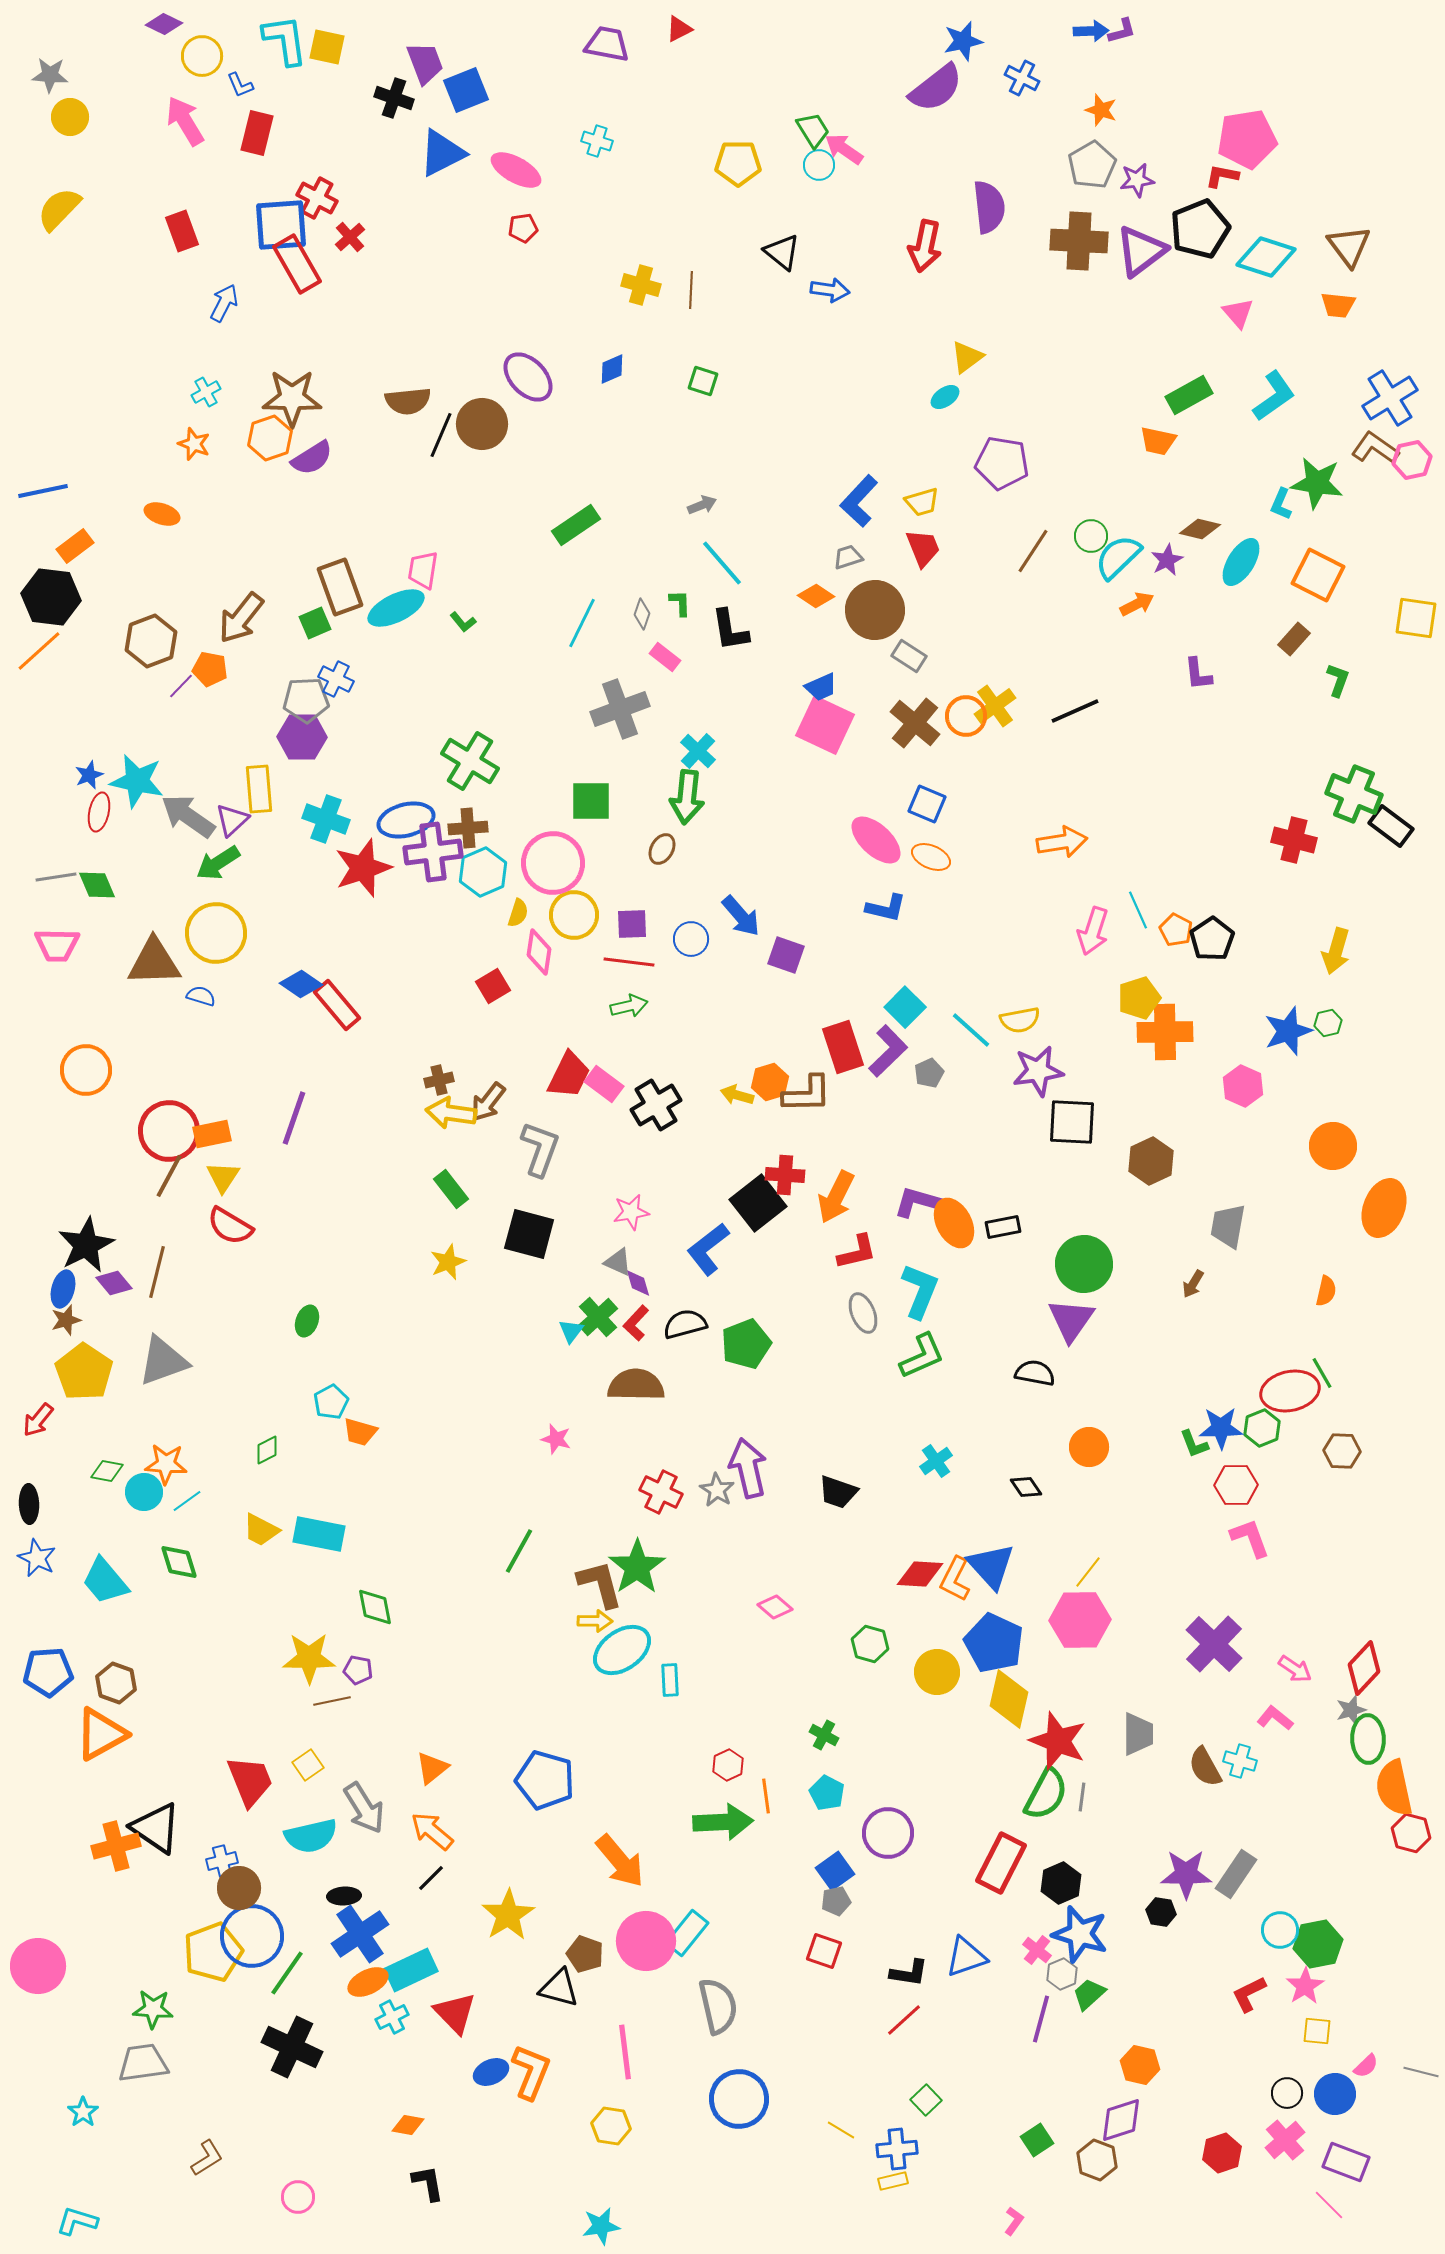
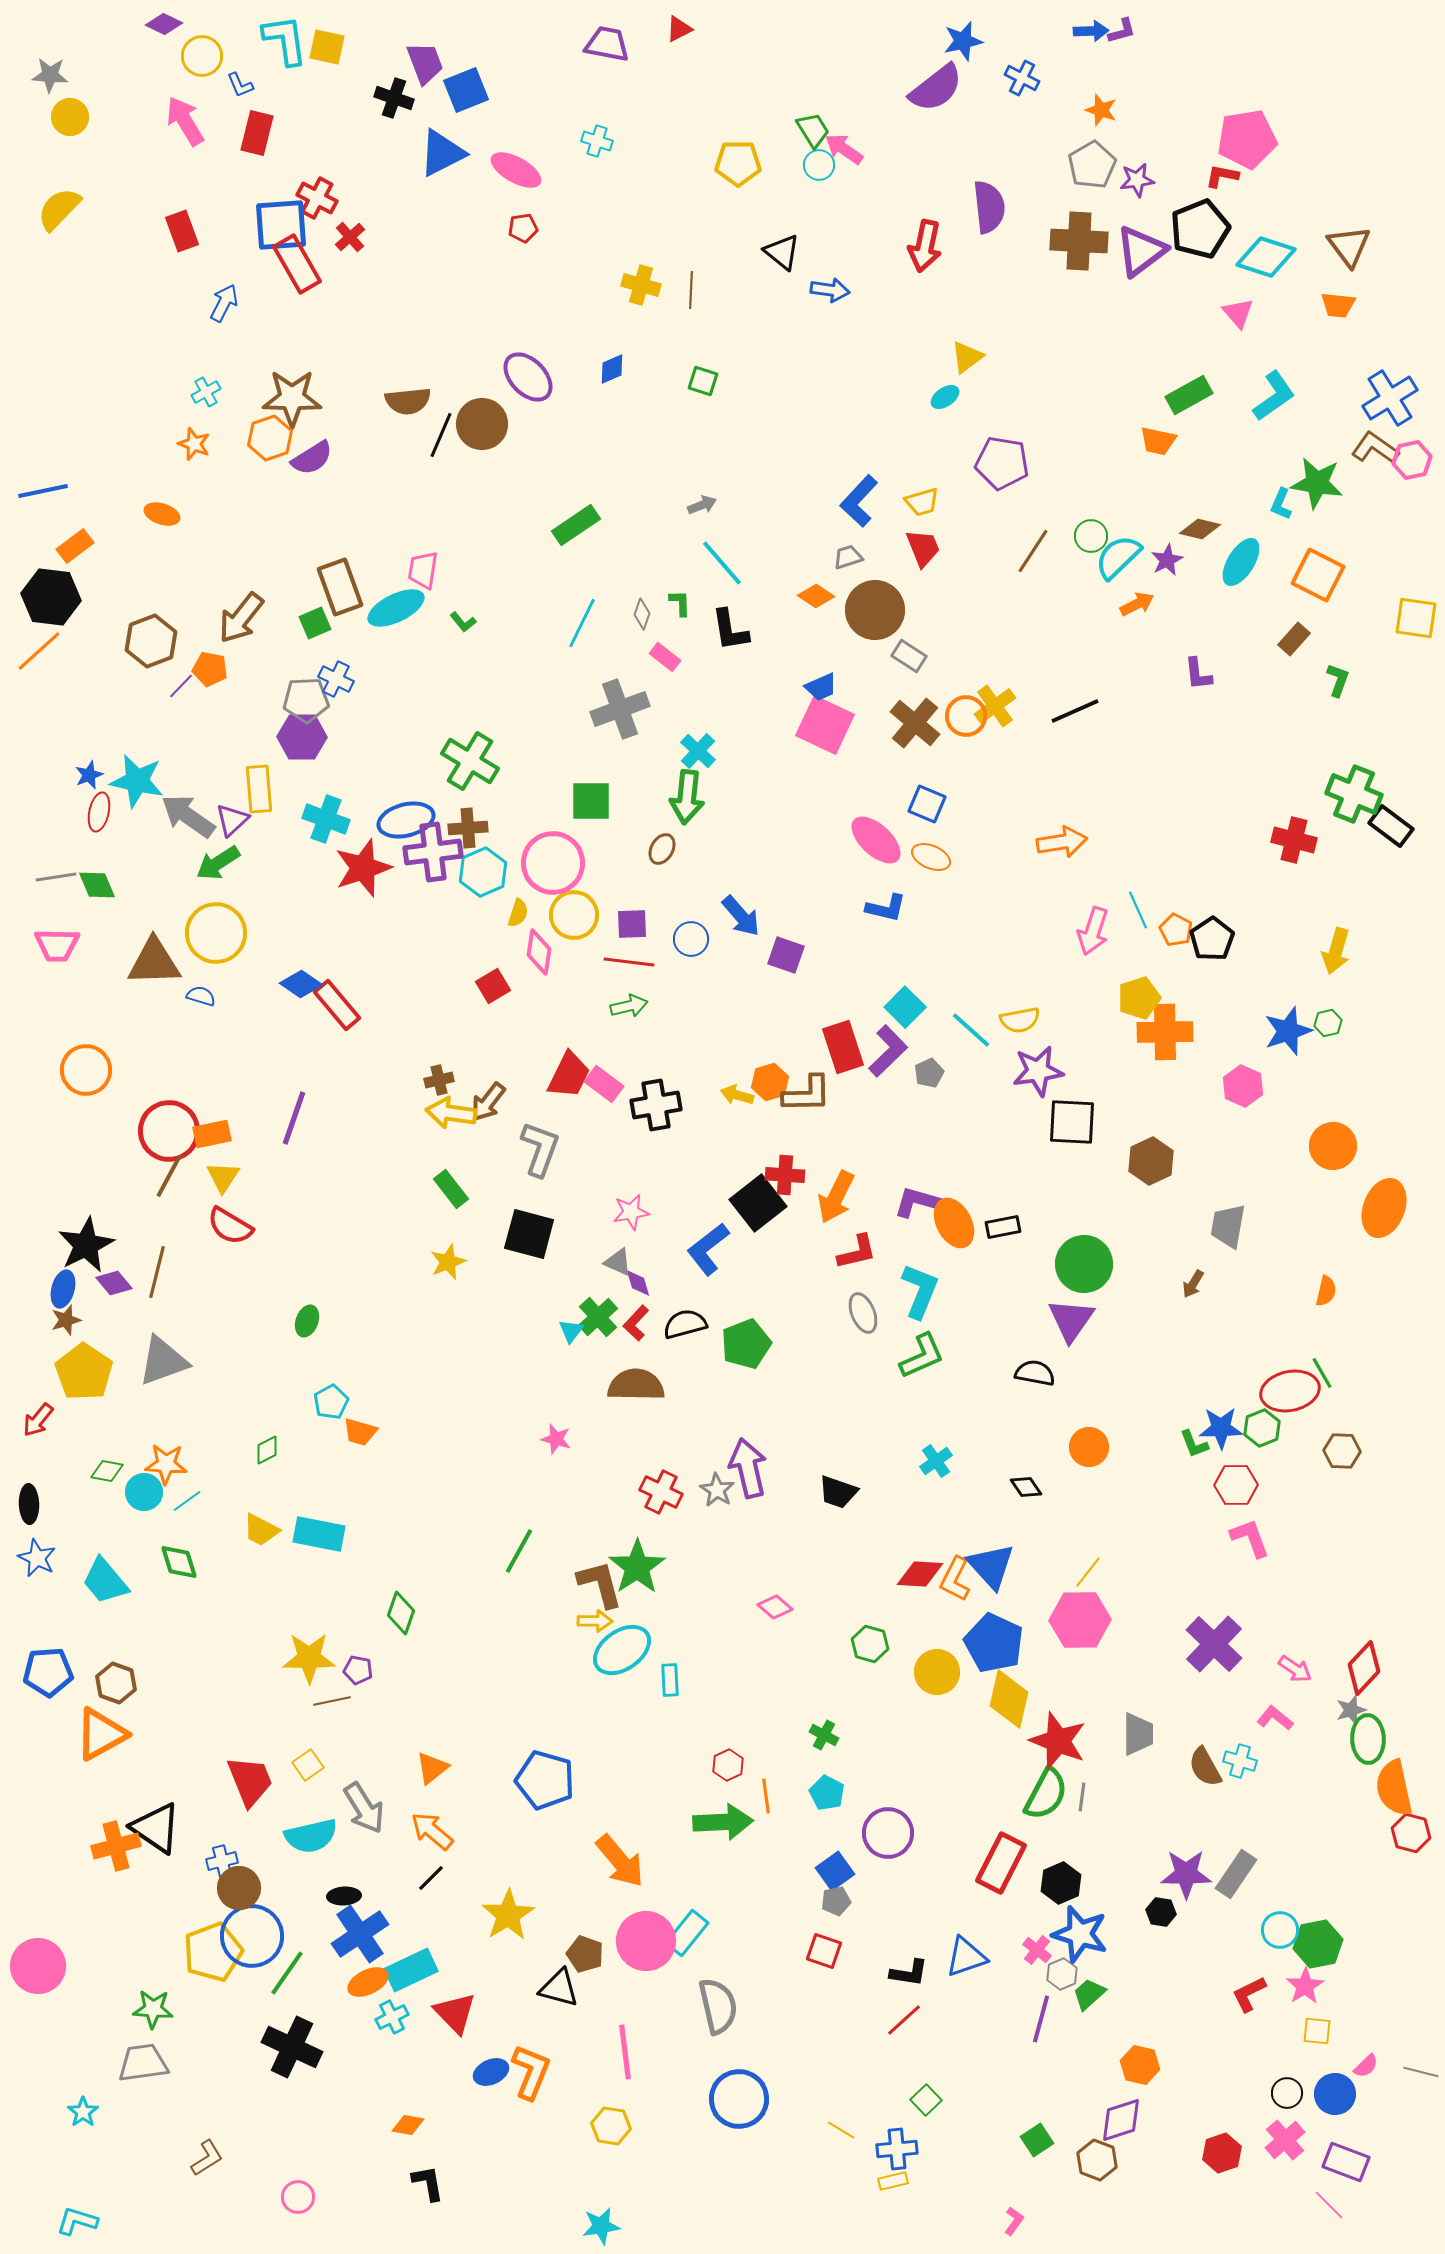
black cross at (656, 1105): rotated 21 degrees clockwise
green diamond at (375, 1607): moved 26 px right, 6 px down; rotated 30 degrees clockwise
